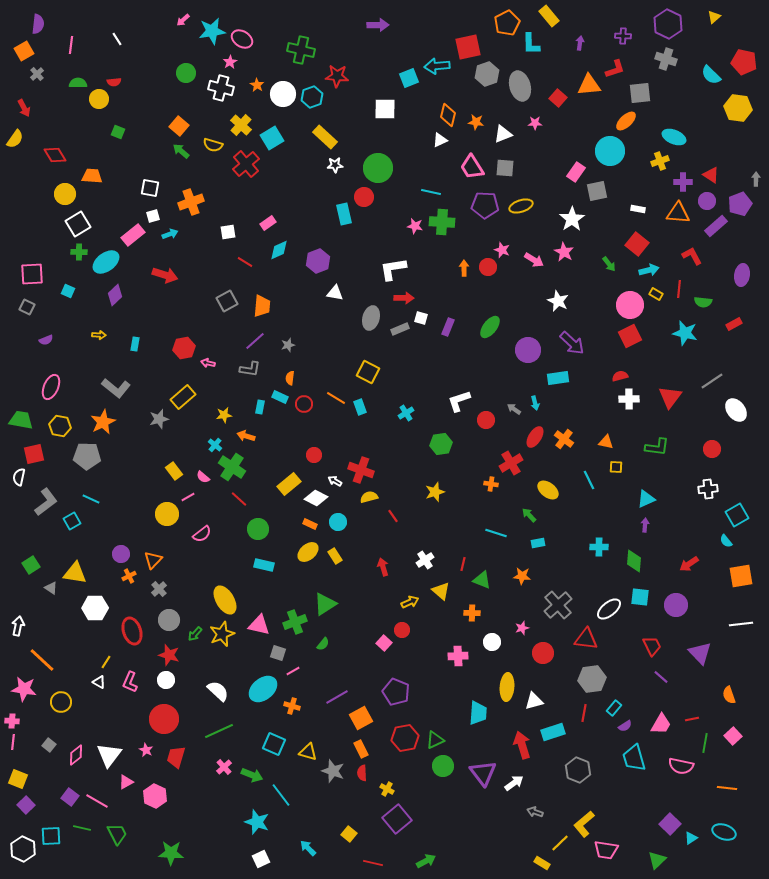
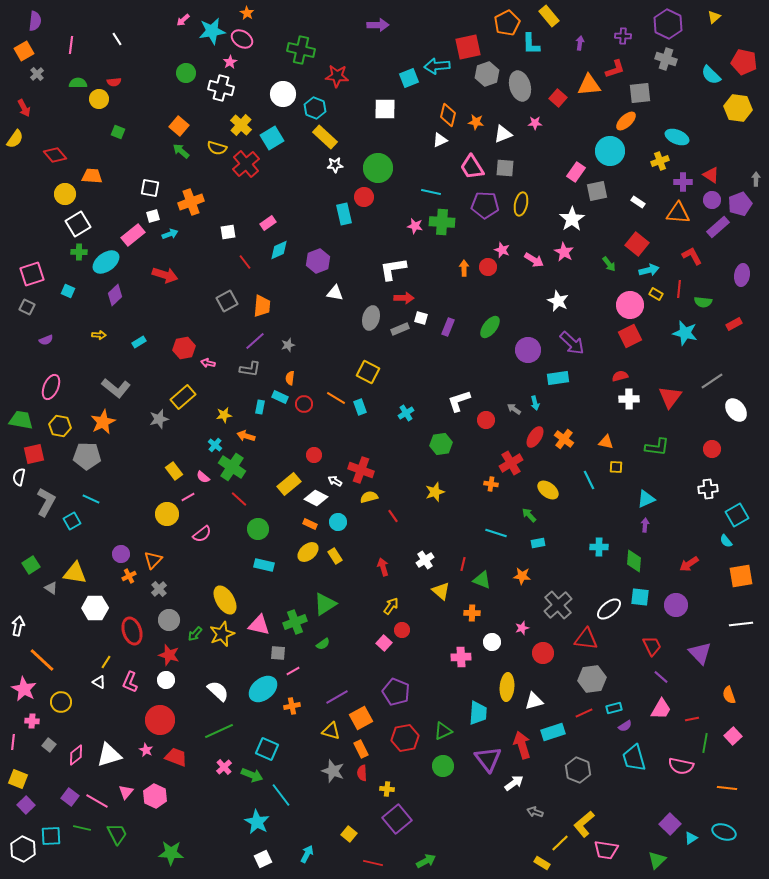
purple semicircle at (38, 24): moved 3 px left, 3 px up
orange star at (257, 85): moved 10 px left, 72 px up
cyan hexagon at (312, 97): moved 3 px right, 11 px down; rotated 20 degrees counterclockwise
cyan ellipse at (674, 137): moved 3 px right
yellow semicircle at (213, 145): moved 4 px right, 3 px down
red diamond at (55, 155): rotated 10 degrees counterclockwise
purple circle at (707, 201): moved 5 px right, 1 px up
yellow ellipse at (521, 206): moved 2 px up; rotated 60 degrees counterclockwise
white rectangle at (638, 209): moved 7 px up; rotated 24 degrees clockwise
purple rectangle at (716, 226): moved 2 px right, 1 px down
red line at (245, 262): rotated 21 degrees clockwise
pink square at (32, 274): rotated 15 degrees counterclockwise
cyan rectangle at (135, 344): moved 4 px right, 2 px up; rotated 48 degrees clockwise
gray L-shape at (46, 502): rotated 24 degrees counterclockwise
yellow arrow at (410, 602): moved 19 px left, 4 px down; rotated 30 degrees counterclockwise
green semicircle at (323, 644): rotated 16 degrees clockwise
gray square at (278, 653): rotated 14 degrees counterclockwise
pink cross at (458, 656): moved 3 px right, 1 px down
pink star at (24, 689): rotated 20 degrees clockwise
orange cross at (292, 706): rotated 28 degrees counterclockwise
cyan rectangle at (614, 708): rotated 35 degrees clockwise
red line at (584, 713): rotated 54 degrees clockwise
red circle at (164, 719): moved 4 px left, 1 px down
pink cross at (12, 721): moved 20 px right
pink trapezoid at (661, 724): moved 15 px up
green triangle at (435, 740): moved 8 px right, 9 px up
cyan square at (274, 744): moved 7 px left, 5 px down
yellow triangle at (308, 752): moved 23 px right, 21 px up
white triangle at (109, 755): rotated 36 degrees clockwise
red trapezoid at (176, 757): rotated 95 degrees clockwise
purple triangle at (483, 773): moved 5 px right, 14 px up
pink triangle at (126, 782): moved 10 px down; rotated 21 degrees counterclockwise
yellow cross at (387, 789): rotated 24 degrees counterclockwise
cyan star at (257, 822): rotated 10 degrees clockwise
cyan arrow at (308, 848): moved 1 px left, 6 px down; rotated 72 degrees clockwise
white square at (261, 859): moved 2 px right
